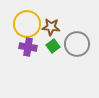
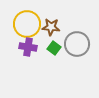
green square: moved 1 px right, 2 px down; rotated 16 degrees counterclockwise
